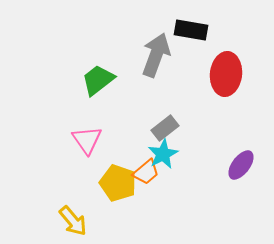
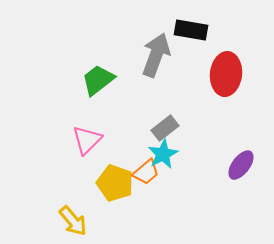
pink triangle: rotated 20 degrees clockwise
yellow pentagon: moved 3 px left
